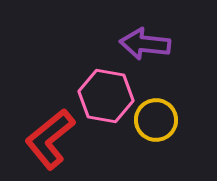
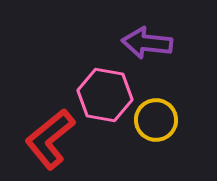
purple arrow: moved 2 px right, 1 px up
pink hexagon: moved 1 px left, 1 px up
